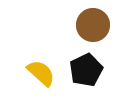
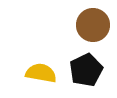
yellow semicircle: rotated 32 degrees counterclockwise
